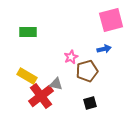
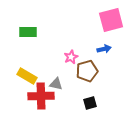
red cross: rotated 35 degrees clockwise
